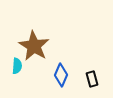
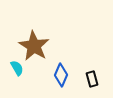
cyan semicircle: moved 2 px down; rotated 35 degrees counterclockwise
